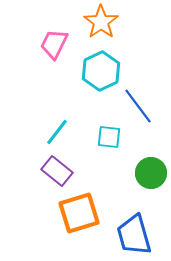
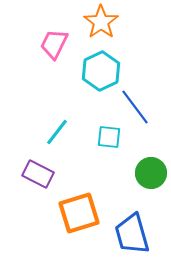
blue line: moved 3 px left, 1 px down
purple rectangle: moved 19 px left, 3 px down; rotated 12 degrees counterclockwise
blue trapezoid: moved 2 px left, 1 px up
